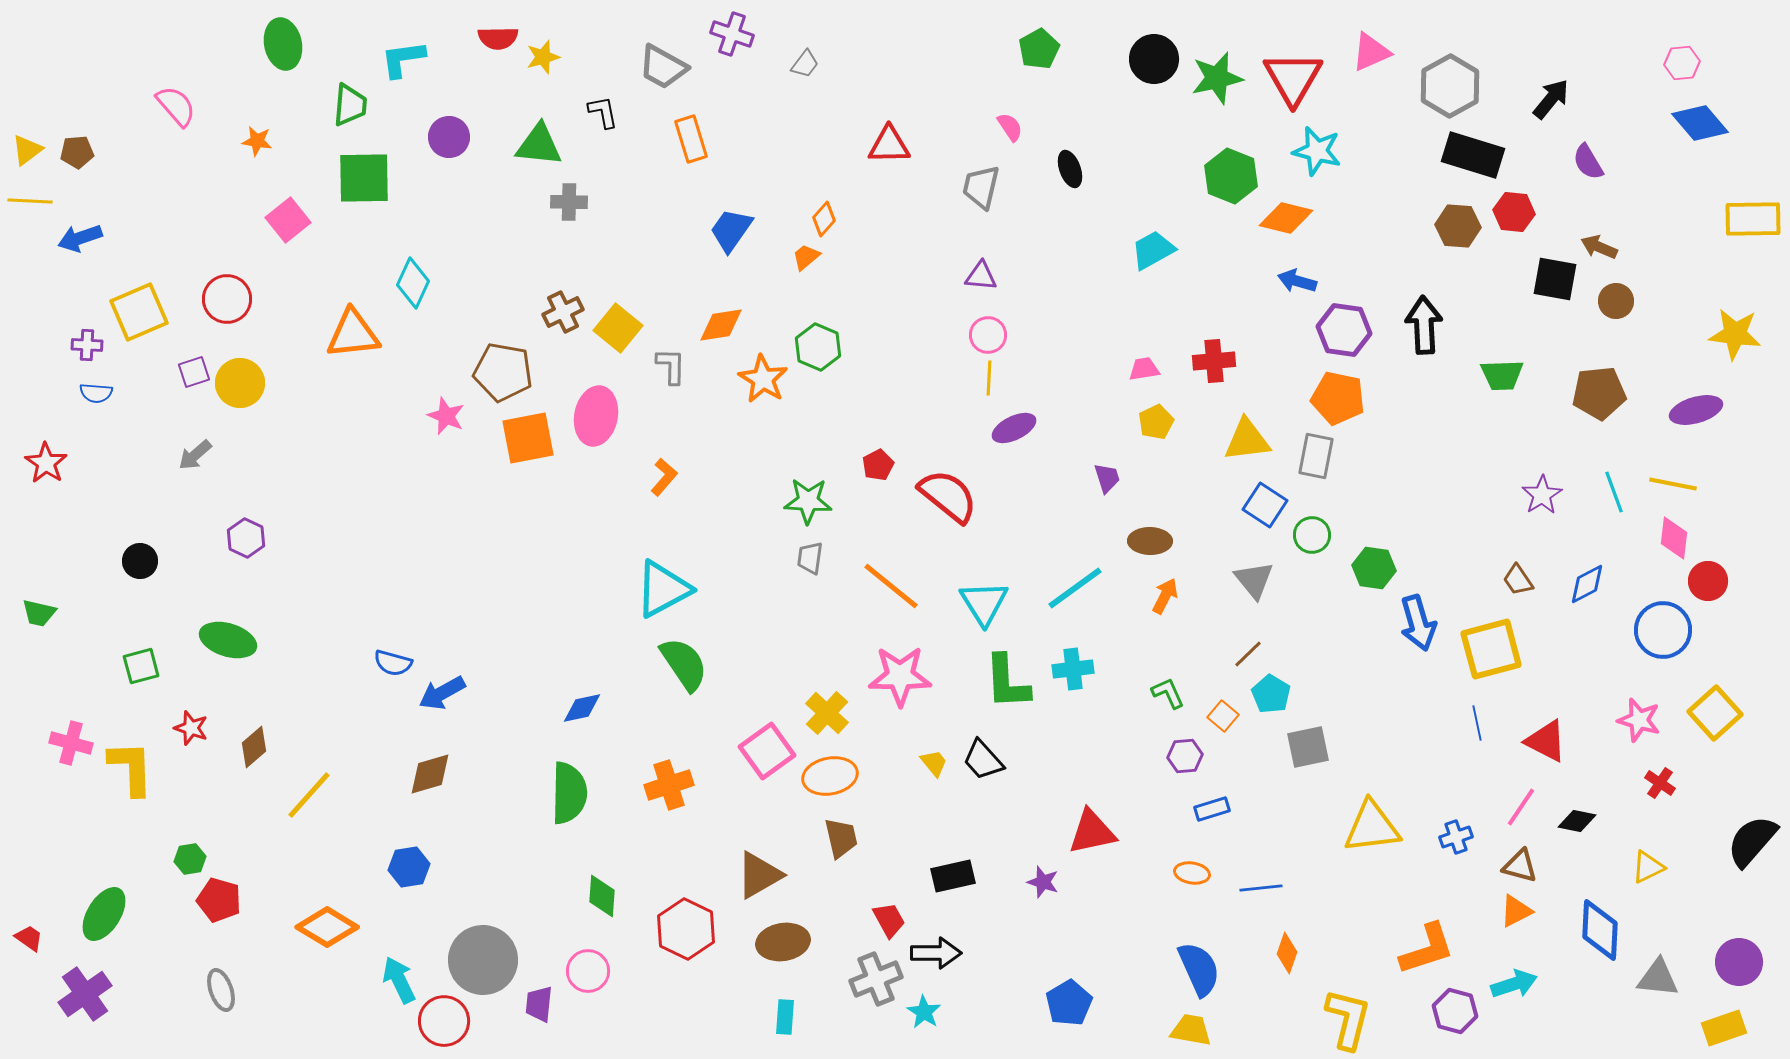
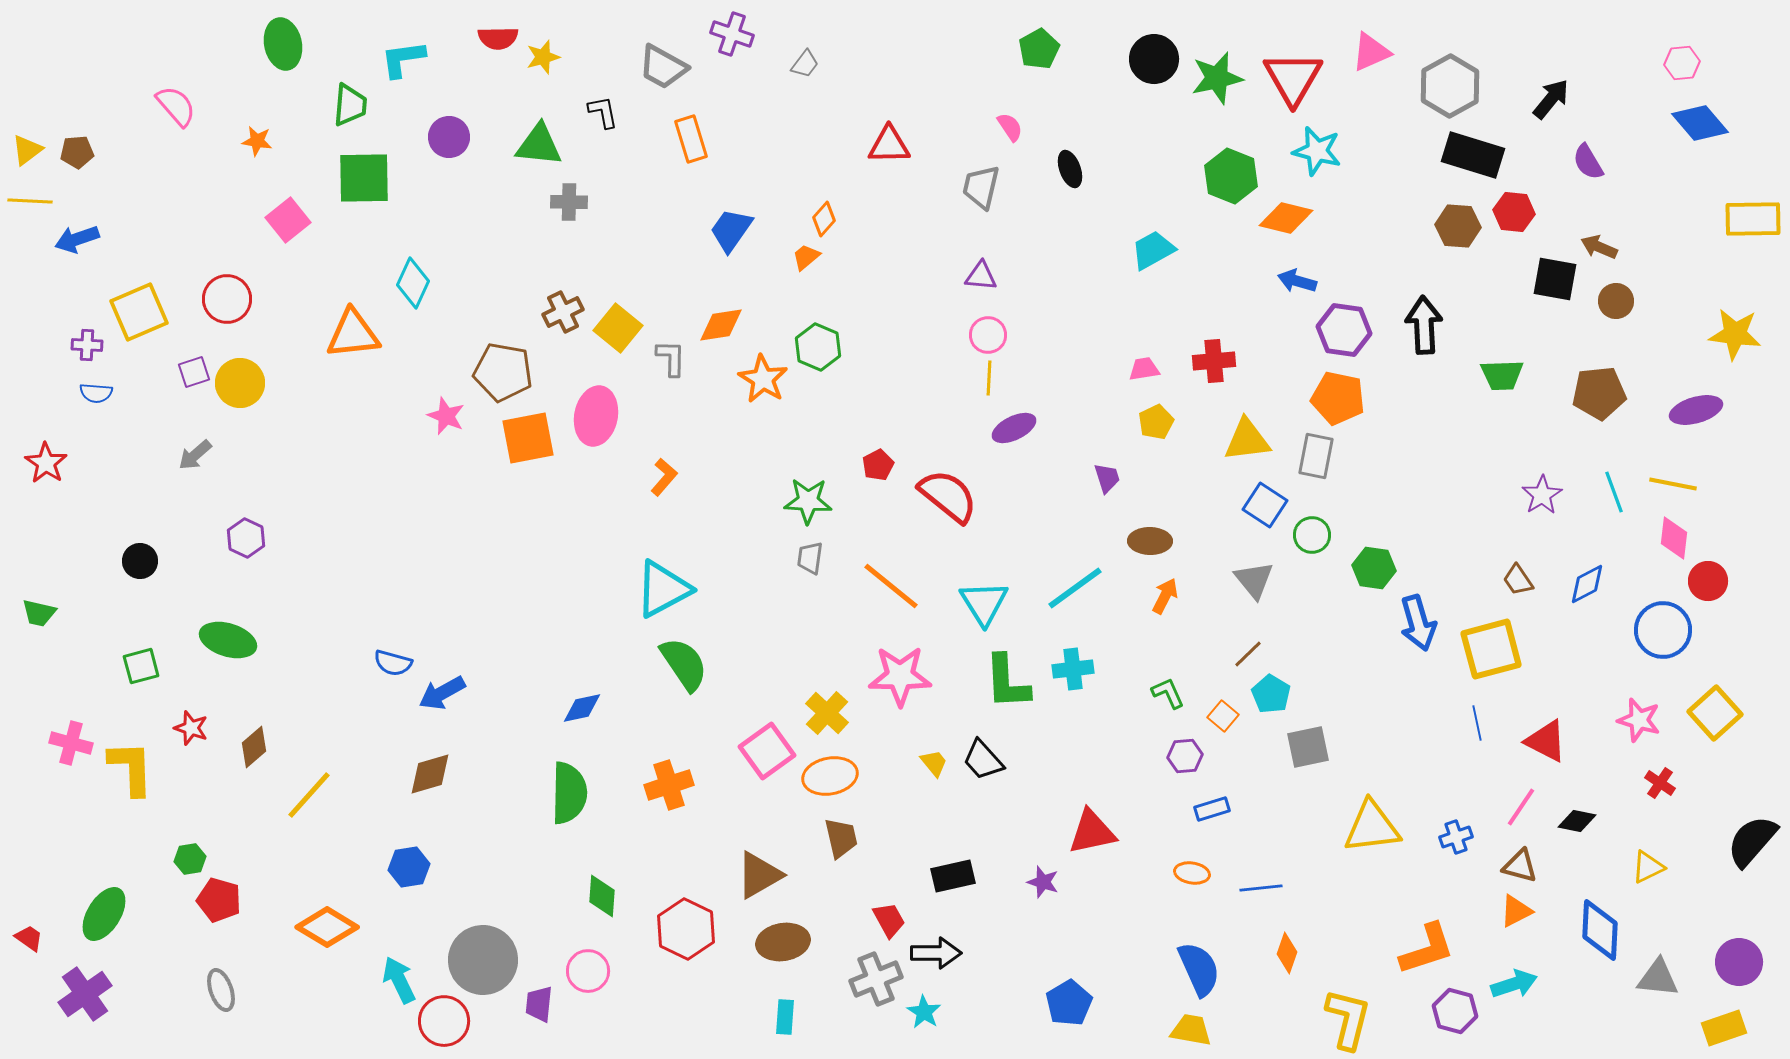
blue arrow at (80, 238): moved 3 px left, 1 px down
gray L-shape at (671, 366): moved 8 px up
